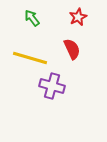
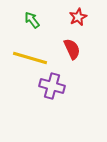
green arrow: moved 2 px down
